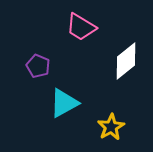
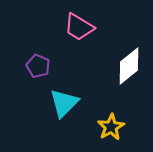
pink trapezoid: moved 2 px left
white diamond: moved 3 px right, 5 px down
cyan triangle: rotated 16 degrees counterclockwise
